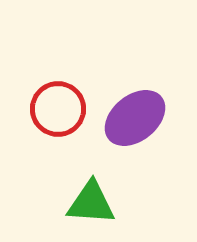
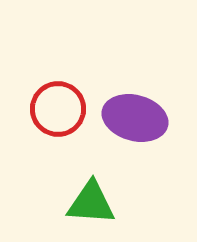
purple ellipse: rotated 54 degrees clockwise
